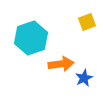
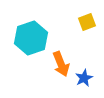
orange arrow: rotated 75 degrees clockwise
